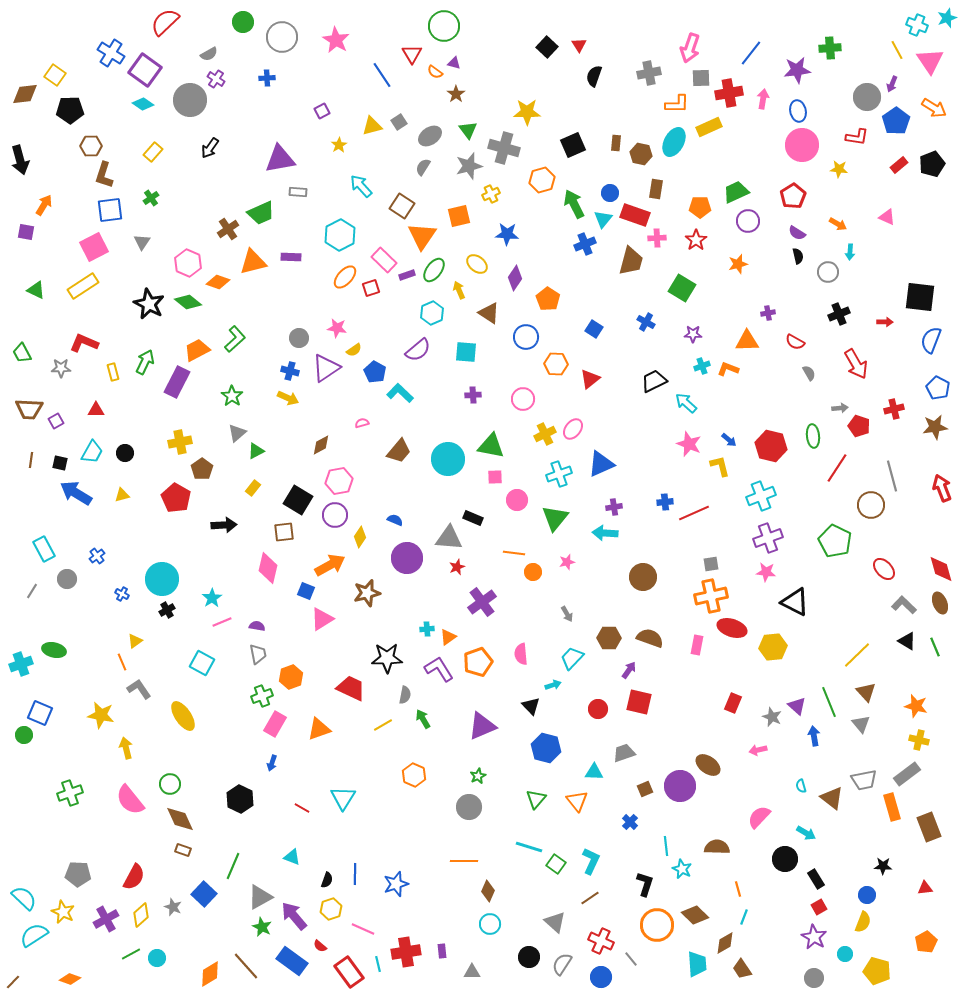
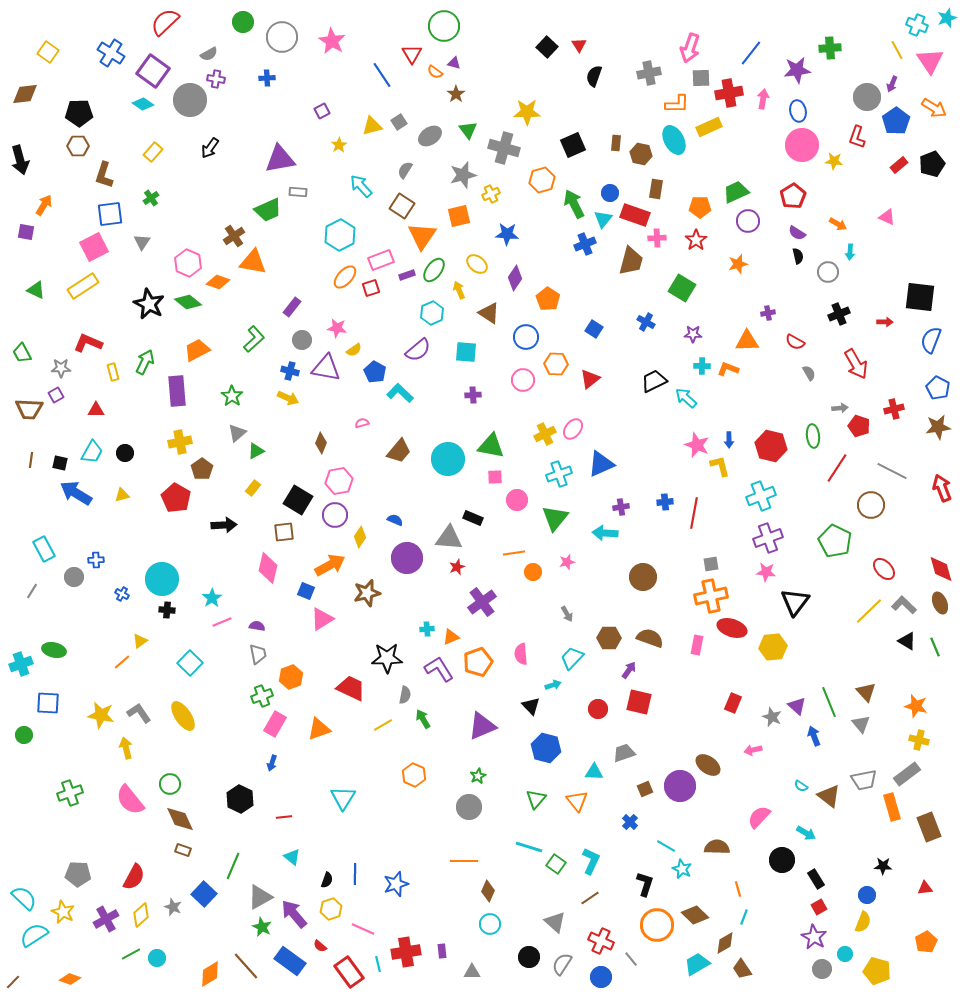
pink star at (336, 40): moved 4 px left, 1 px down
purple square at (145, 70): moved 8 px right, 1 px down
yellow square at (55, 75): moved 7 px left, 23 px up
purple cross at (216, 79): rotated 24 degrees counterclockwise
black pentagon at (70, 110): moved 9 px right, 3 px down
red L-shape at (857, 137): rotated 100 degrees clockwise
cyan ellipse at (674, 142): moved 2 px up; rotated 56 degrees counterclockwise
brown hexagon at (91, 146): moved 13 px left
gray star at (469, 166): moved 6 px left, 9 px down
gray semicircle at (423, 167): moved 18 px left, 3 px down
yellow star at (839, 169): moved 5 px left, 8 px up
blue square at (110, 210): moved 4 px down
green trapezoid at (261, 213): moved 7 px right, 3 px up
brown cross at (228, 229): moved 6 px right, 7 px down
purple rectangle at (291, 257): moved 1 px right, 50 px down; rotated 54 degrees counterclockwise
pink rectangle at (384, 260): moved 3 px left; rotated 65 degrees counterclockwise
orange triangle at (253, 262): rotated 24 degrees clockwise
gray circle at (299, 338): moved 3 px right, 2 px down
green L-shape at (235, 339): moved 19 px right
red L-shape at (84, 343): moved 4 px right
cyan cross at (702, 366): rotated 21 degrees clockwise
purple triangle at (326, 368): rotated 44 degrees clockwise
purple rectangle at (177, 382): moved 9 px down; rotated 32 degrees counterclockwise
pink circle at (523, 399): moved 19 px up
cyan arrow at (686, 403): moved 5 px up
purple square at (56, 421): moved 26 px up
brown star at (935, 427): moved 3 px right
blue arrow at (729, 440): rotated 49 degrees clockwise
pink star at (689, 444): moved 8 px right, 1 px down
brown diamond at (321, 445): moved 2 px up; rotated 40 degrees counterclockwise
gray line at (892, 476): moved 5 px up; rotated 48 degrees counterclockwise
purple cross at (614, 507): moved 7 px right
red line at (694, 513): rotated 56 degrees counterclockwise
orange line at (514, 553): rotated 15 degrees counterclockwise
blue cross at (97, 556): moved 1 px left, 4 px down; rotated 35 degrees clockwise
gray circle at (67, 579): moved 7 px right, 2 px up
black triangle at (795, 602): rotated 40 degrees clockwise
black cross at (167, 610): rotated 35 degrees clockwise
orange triangle at (448, 637): moved 3 px right; rotated 12 degrees clockwise
yellow triangle at (135, 641): moved 5 px right
yellow line at (857, 655): moved 12 px right, 44 px up
orange line at (122, 662): rotated 72 degrees clockwise
cyan square at (202, 663): moved 12 px left; rotated 15 degrees clockwise
gray L-shape at (139, 689): moved 24 px down
blue square at (40, 713): moved 8 px right, 10 px up; rotated 20 degrees counterclockwise
blue arrow at (814, 736): rotated 12 degrees counterclockwise
pink arrow at (758, 750): moved 5 px left
cyan semicircle at (801, 786): rotated 40 degrees counterclockwise
brown triangle at (832, 798): moved 3 px left, 2 px up
red line at (302, 808): moved 18 px left, 9 px down; rotated 35 degrees counterclockwise
cyan line at (666, 846): rotated 54 degrees counterclockwise
cyan triangle at (292, 857): rotated 18 degrees clockwise
black circle at (785, 859): moved 3 px left, 1 px down
purple arrow at (294, 916): moved 2 px up
blue rectangle at (292, 961): moved 2 px left
cyan trapezoid at (697, 964): rotated 116 degrees counterclockwise
gray circle at (814, 978): moved 8 px right, 9 px up
